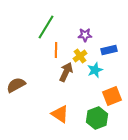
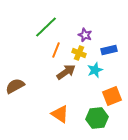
green line: rotated 15 degrees clockwise
purple star: rotated 24 degrees clockwise
orange line: rotated 21 degrees clockwise
yellow cross: moved 1 px left, 3 px up; rotated 32 degrees counterclockwise
brown arrow: rotated 30 degrees clockwise
brown semicircle: moved 1 px left, 1 px down
green hexagon: rotated 15 degrees clockwise
